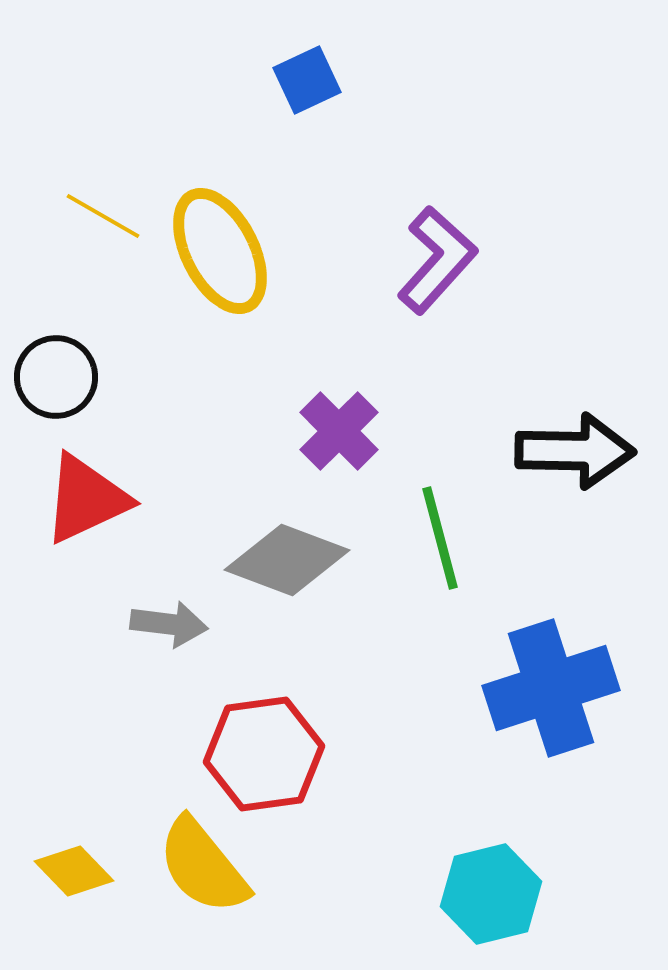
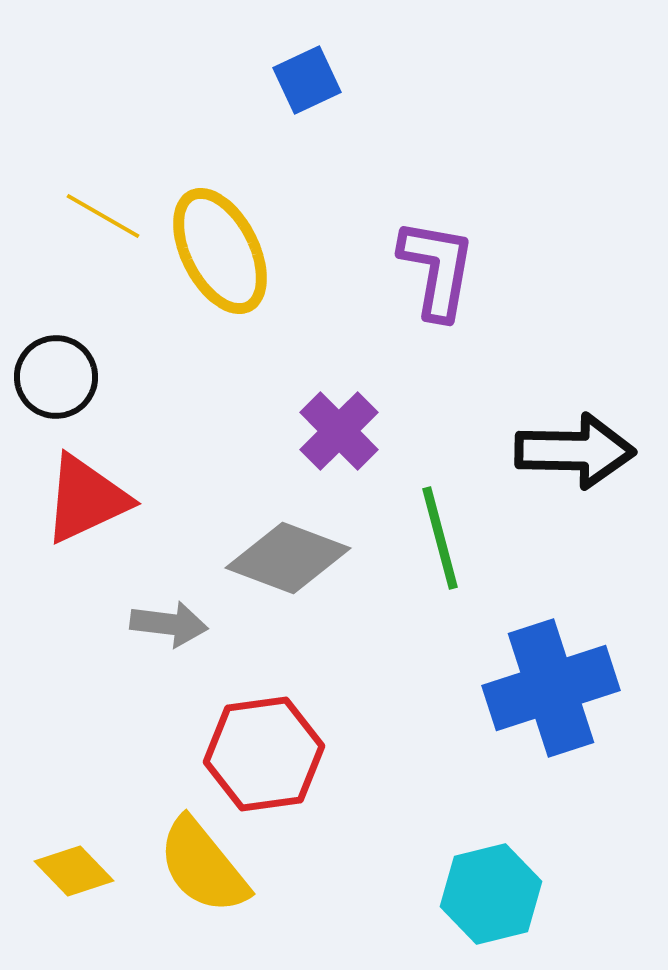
purple L-shape: moved 9 px down; rotated 32 degrees counterclockwise
gray diamond: moved 1 px right, 2 px up
